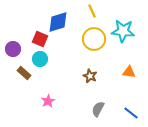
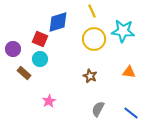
pink star: moved 1 px right
